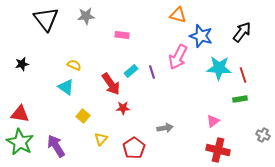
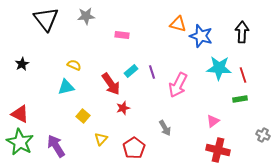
orange triangle: moved 9 px down
black arrow: rotated 35 degrees counterclockwise
pink arrow: moved 28 px down
black star: rotated 16 degrees counterclockwise
cyan triangle: rotated 48 degrees counterclockwise
red star: rotated 16 degrees counterclockwise
red triangle: rotated 18 degrees clockwise
gray arrow: rotated 70 degrees clockwise
